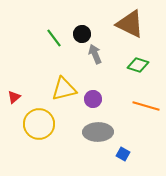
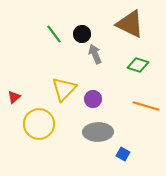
green line: moved 4 px up
yellow triangle: rotated 32 degrees counterclockwise
